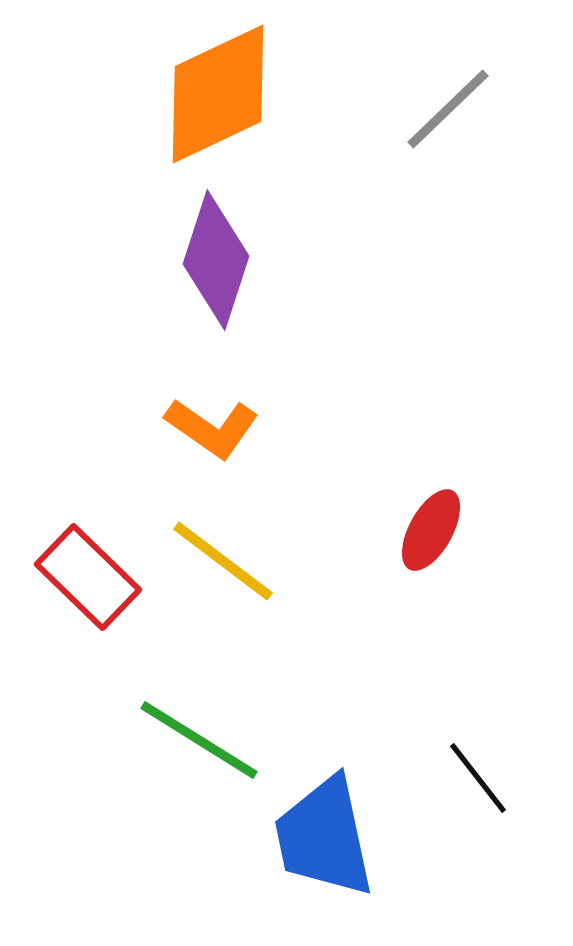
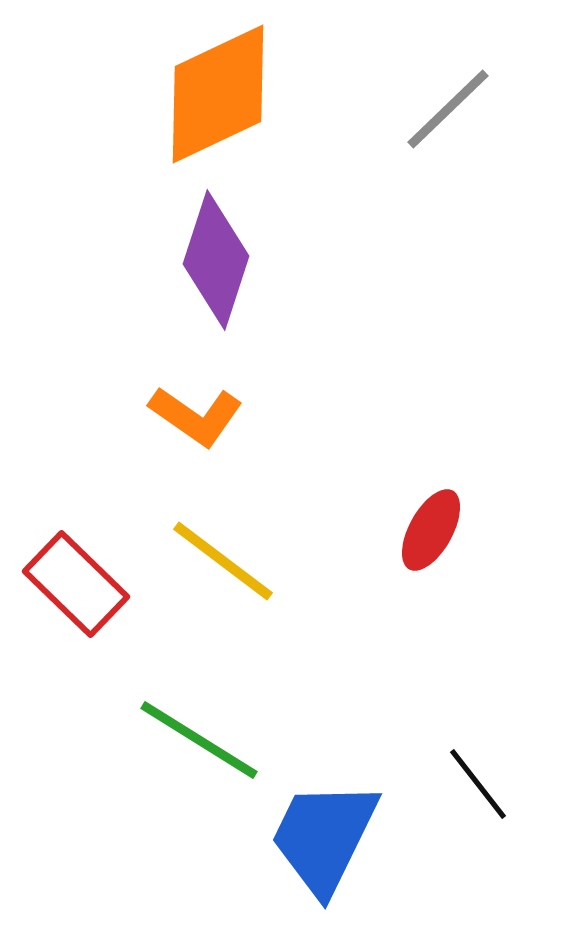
orange L-shape: moved 16 px left, 12 px up
red rectangle: moved 12 px left, 7 px down
black line: moved 6 px down
blue trapezoid: rotated 38 degrees clockwise
